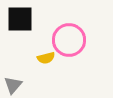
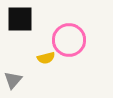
gray triangle: moved 5 px up
